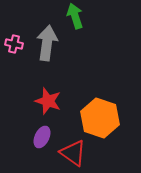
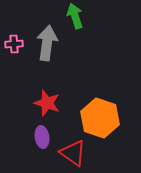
pink cross: rotated 18 degrees counterclockwise
red star: moved 1 px left, 2 px down
purple ellipse: rotated 35 degrees counterclockwise
